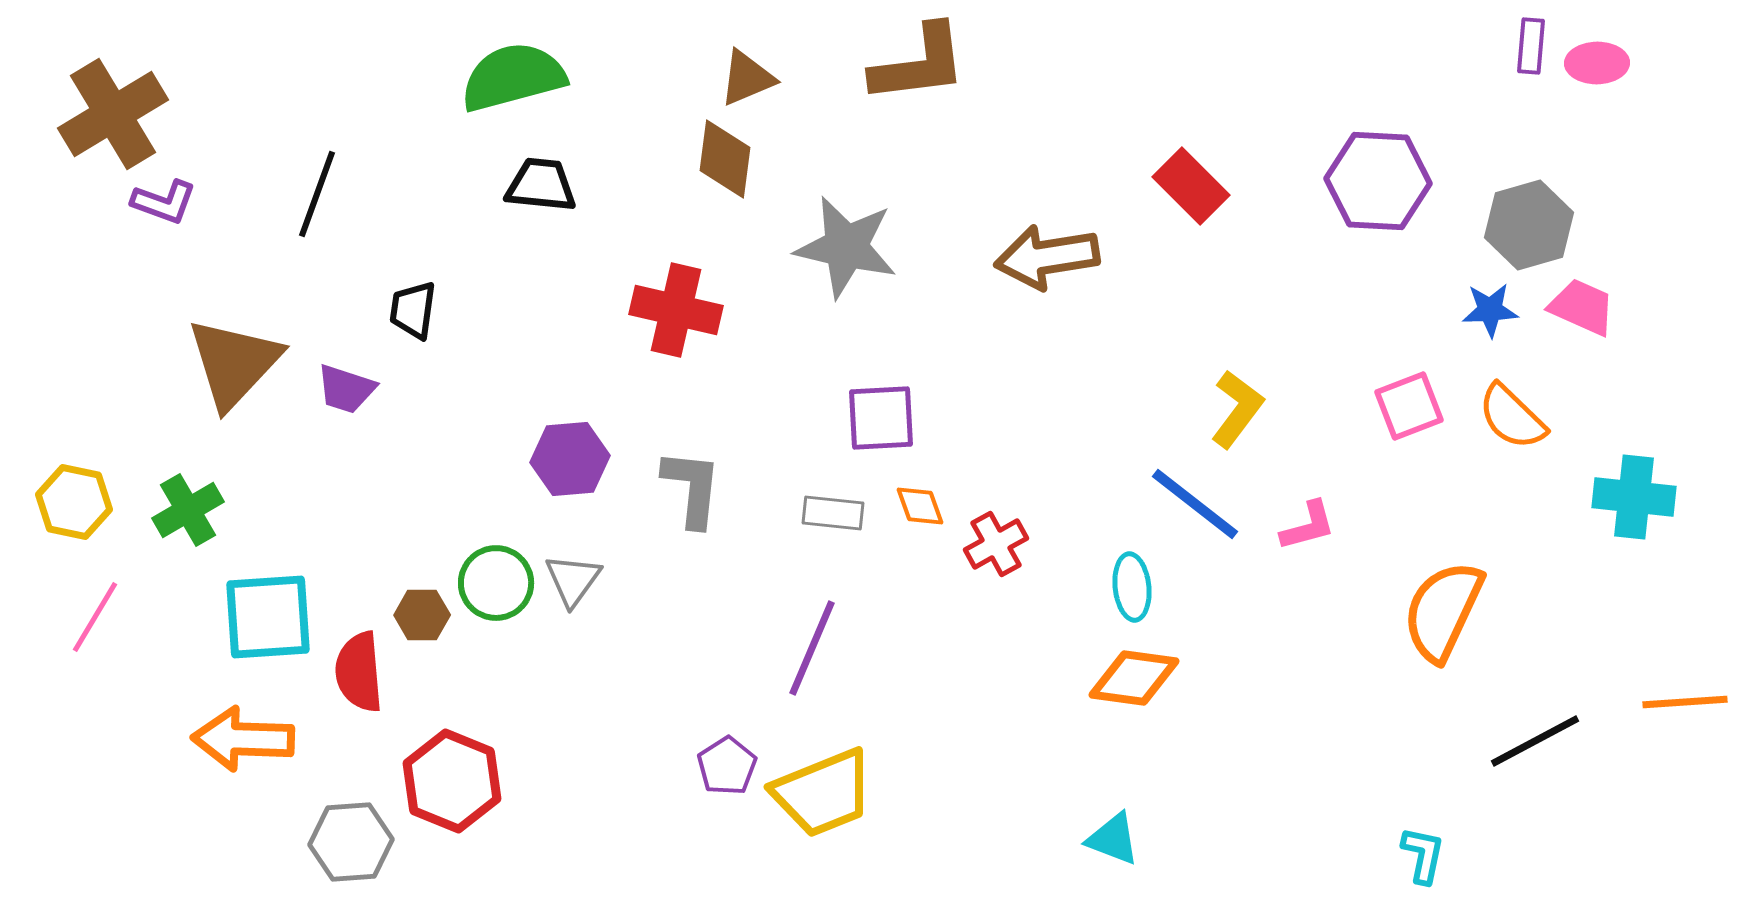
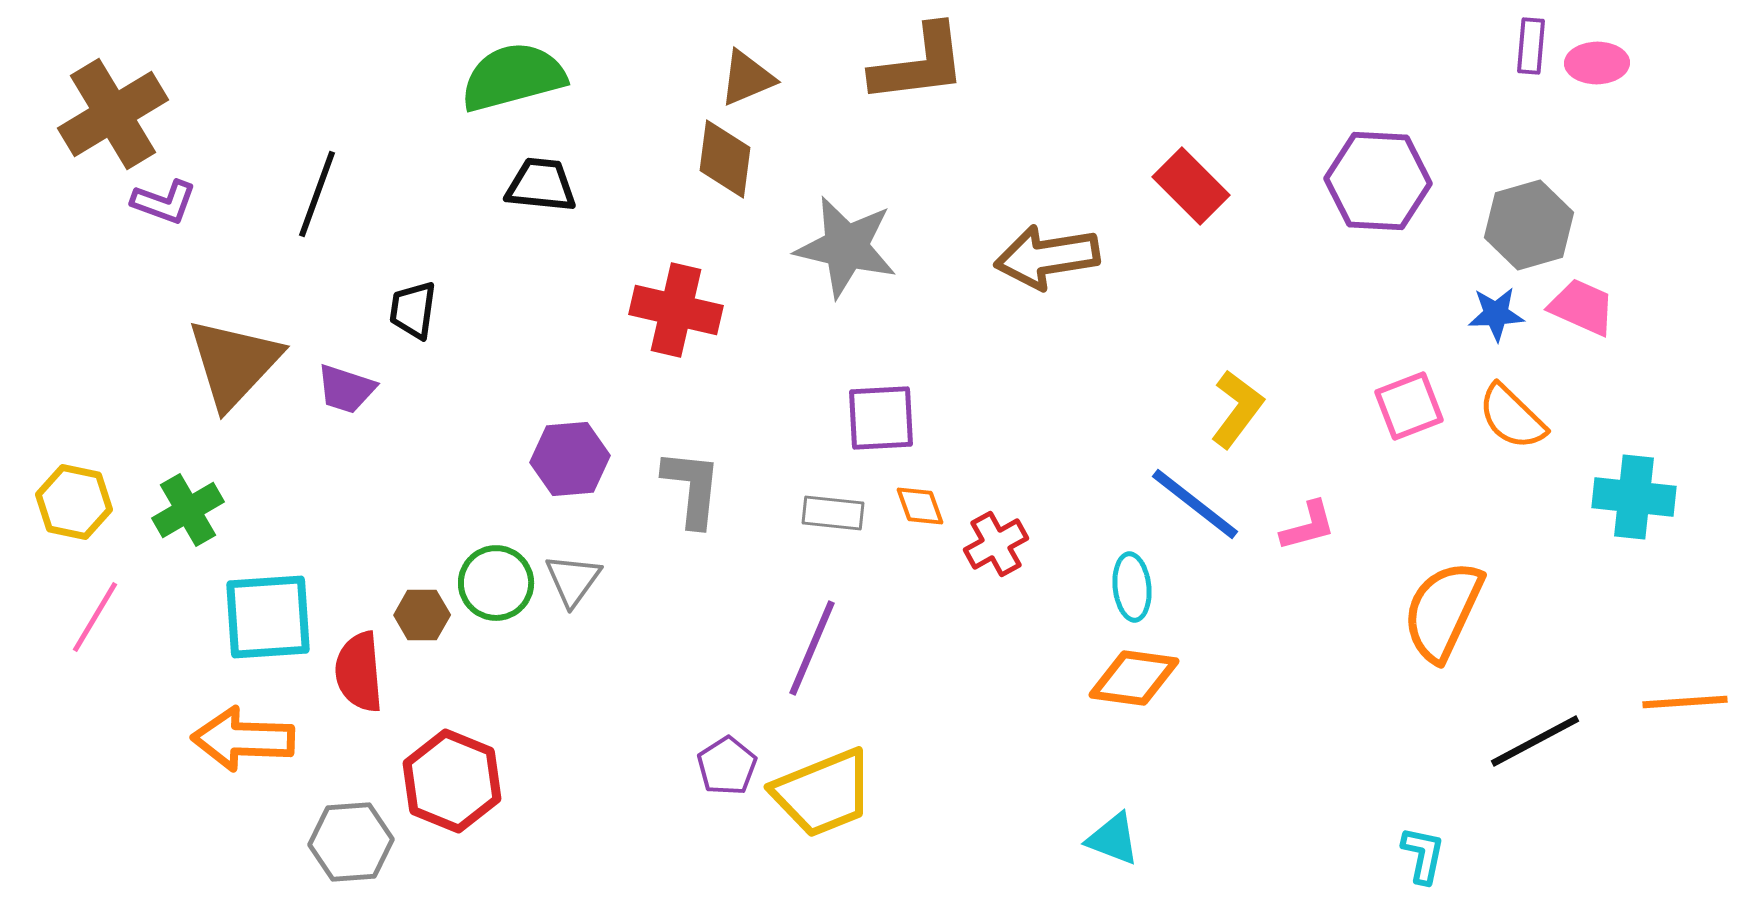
blue star at (1490, 310): moved 6 px right, 4 px down
